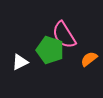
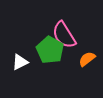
green pentagon: rotated 12 degrees clockwise
orange semicircle: moved 2 px left
